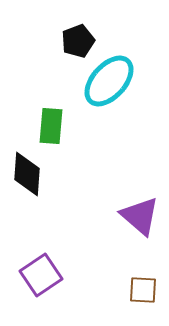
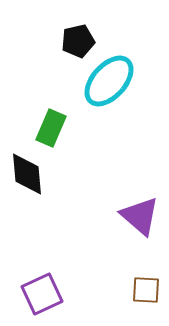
black pentagon: rotated 8 degrees clockwise
green rectangle: moved 2 px down; rotated 18 degrees clockwise
black diamond: rotated 9 degrees counterclockwise
purple square: moved 1 px right, 19 px down; rotated 9 degrees clockwise
brown square: moved 3 px right
